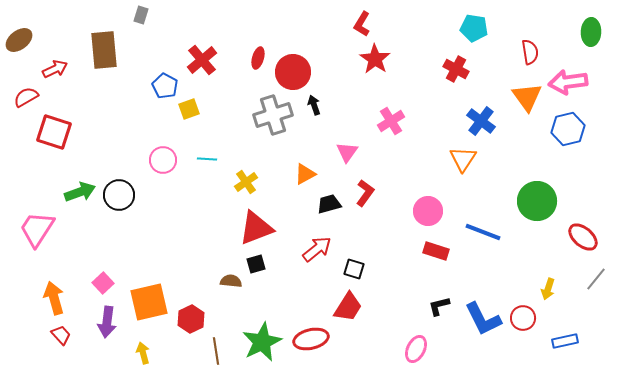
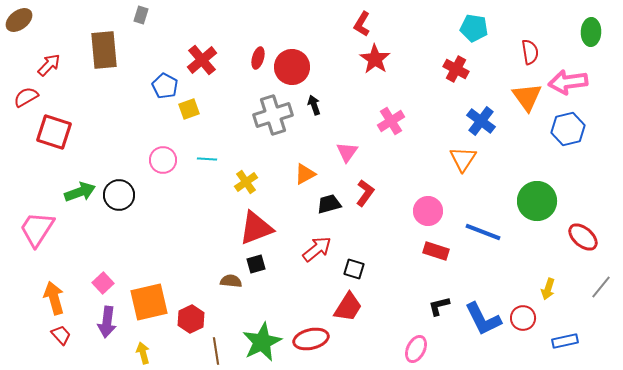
brown ellipse at (19, 40): moved 20 px up
red arrow at (55, 69): moved 6 px left, 4 px up; rotated 20 degrees counterclockwise
red circle at (293, 72): moved 1 px left, 5 px up
gray line at (596, 279): moved 5 px right, 8 px down
